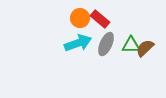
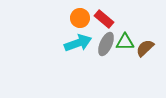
red rectangle: moved 4 px right
green triangle: moved 6 px left, 3 px up
